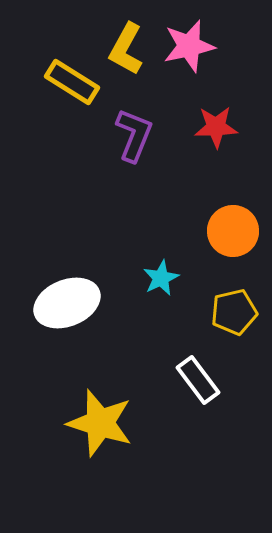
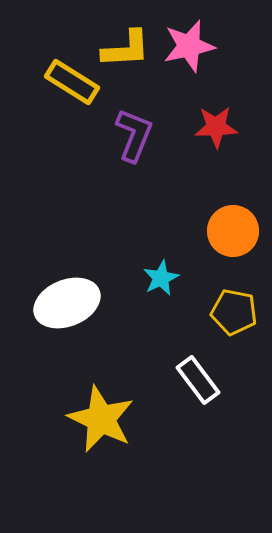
yellow L-shape: rotated 122 degrees counterclockwise
yellow pentagon: rotated 24 degrees clockwise
yellow star: moved 1 px right, 4 px up; rotated 8 degrees clockwise
